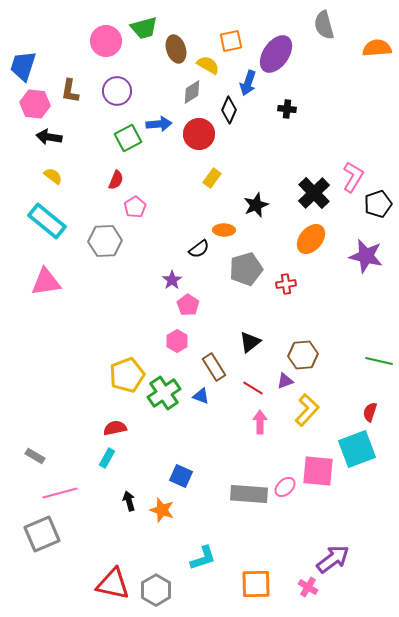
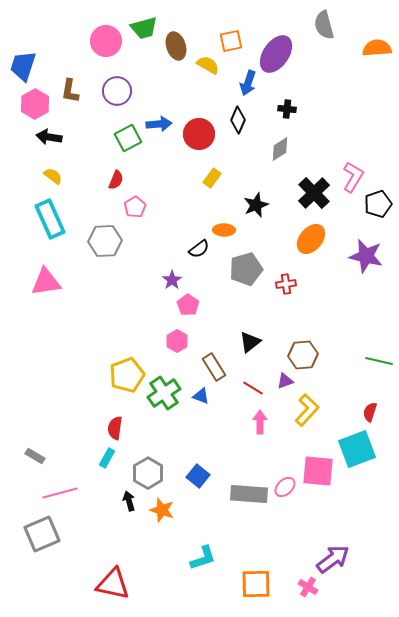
brown ellipse at (176, 49): moved 3 px up
gray diamond at (192, 92): moved 88 px right, 57 px down
pink hexagon at (35, 104): rotated 24 degrees clockwise
black diamond at (229, 110): moved 9 px right, 10 px down
cyan rectangle at (47, 221): moved 3 px right, 2 px up; rotated 27 degrees clockwise
red semicircle at (115, 428): rotated 70 degrees counterclockwise
blue square at (181, 476): moved 17 px right; rotated 15 degrees clockwise
gray hexagon at (156, 590): moved 8 px left, 117 px up
